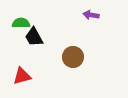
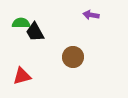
black trapezoid: moved 1 px right, 5 px up
